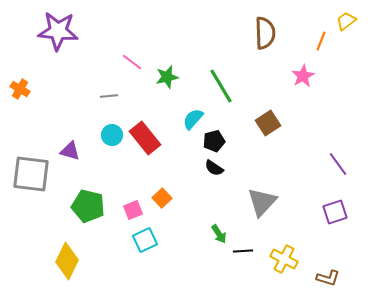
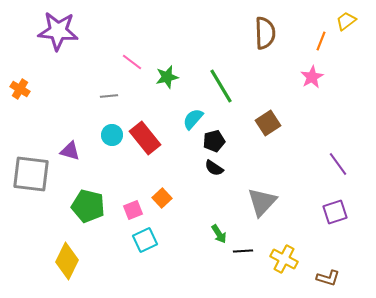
pink star: moved 9 px right, 1 px down
